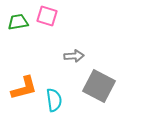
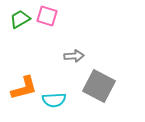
green trapezoid: moved 2 px right, 3 px up; rotated 20 degrees counterclockwise
cyan semicircle: rotated 95 degrees clockwise
